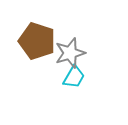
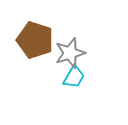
brown pentagon: moved 2 px left, 1 px up
